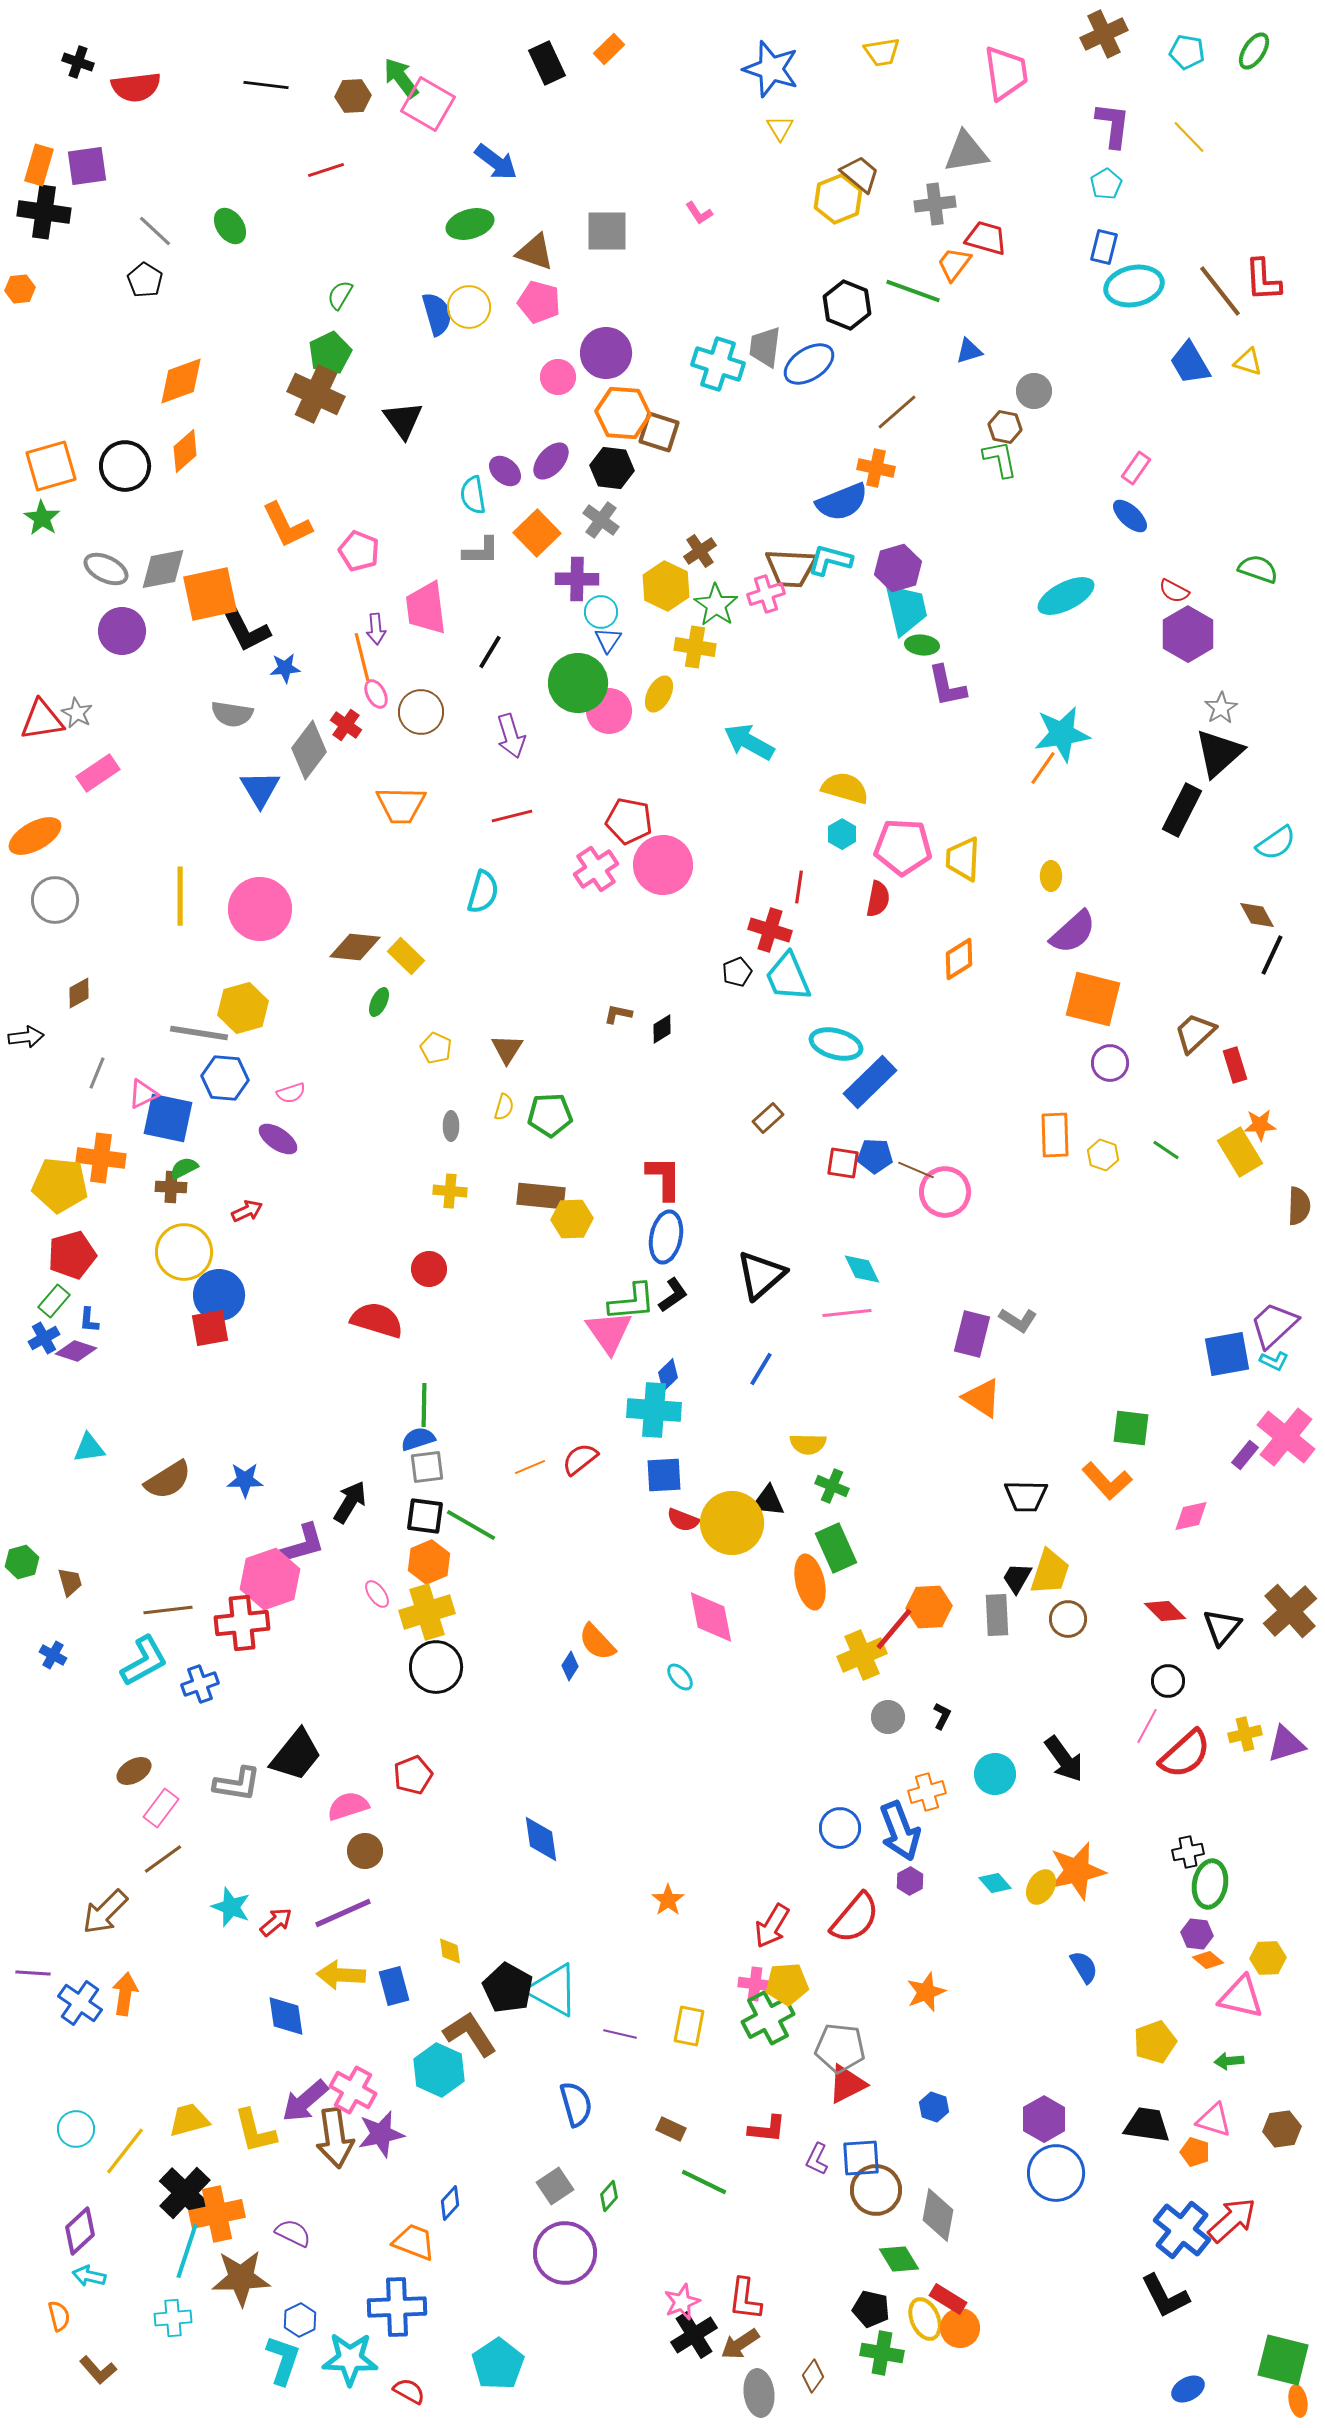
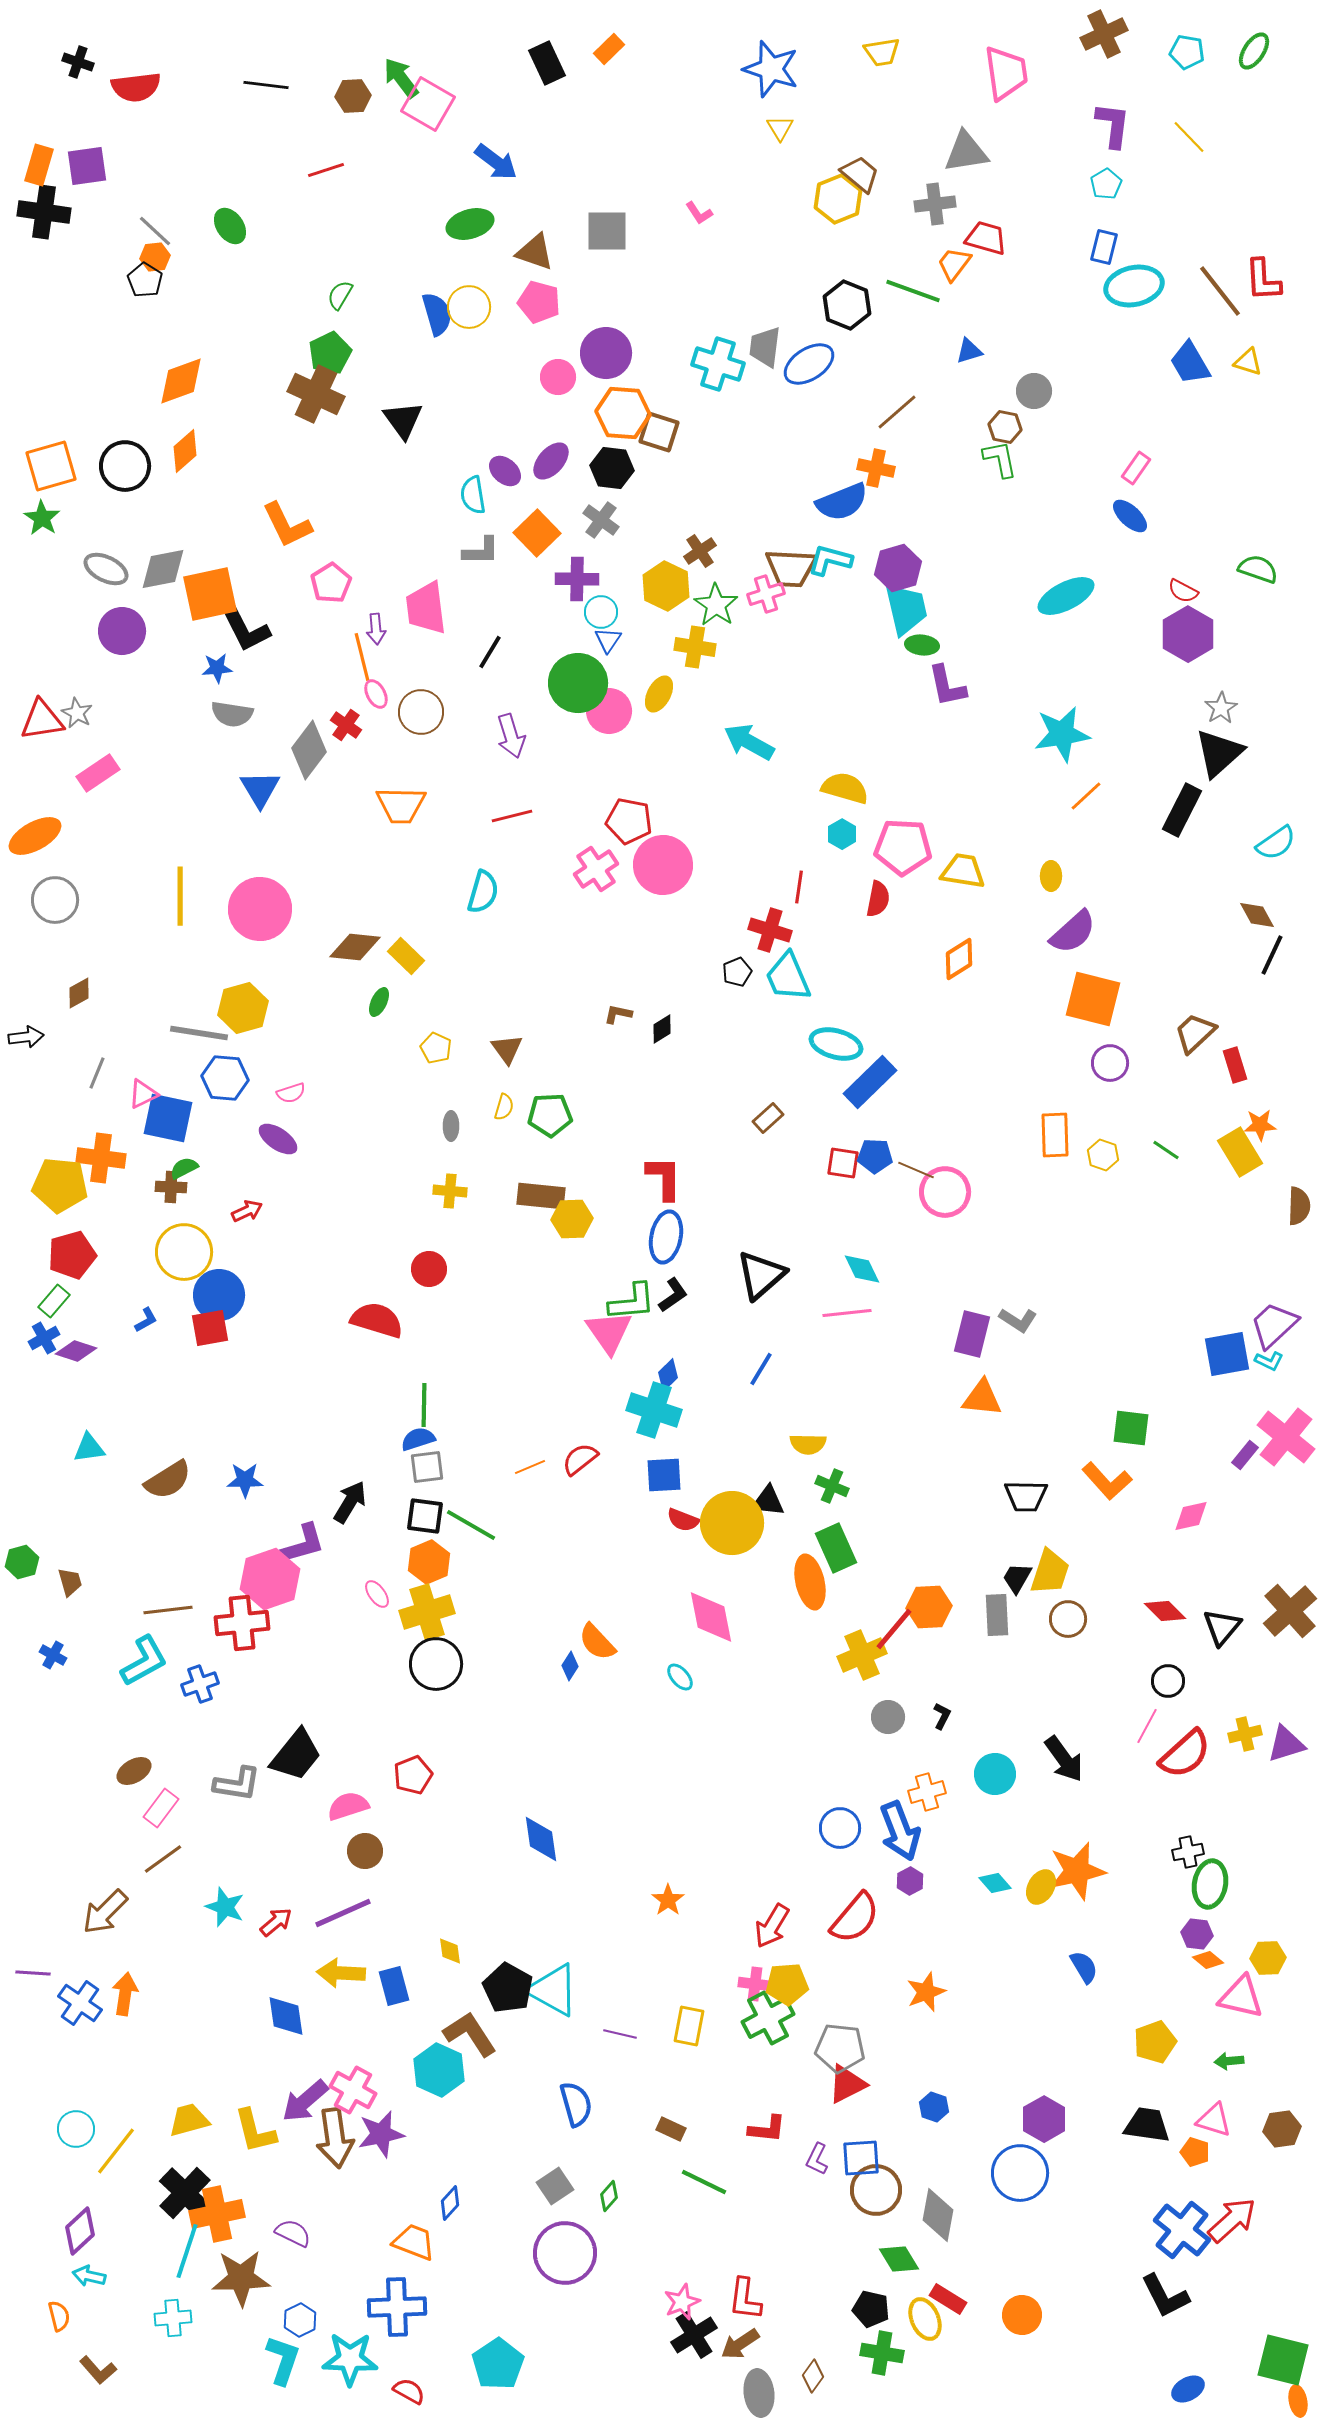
orange hexagon at (20, 289): moved 135 px right, 32 px up
pink pentagon at (359, 551): moved 28 px left, 32 px down; rotated 18 degrees clockwise
red semicircle at (1174, 591): moved 9 px right
blue star at (285, 668): moved 68 px left
orange line at (1043, 768): moved 43 px right, 28 px down; rotated 12 degrees clockwise
yellow trapezoid at (963, 859): moved 12 px down; rotated 96 degrees clockwise
brown triangle at (507, 1049): rotated 8 degrees counterclockwise
blue L-shape at (89, 1320): moved 57 px right; rotated 124 degrees counterclockwise
cyan L-shape at (1274, 1361): moved 5 px left
orange triangle at (982, 1398): rotated 27 degrees counterclockwise
cyan cross at (654, 1410): rotated 14 degrees clockwise
black circle at (436, 1667): moved 3 px up
cyan star at (231, 1907): moved 6 px left
yellow arrow at (341, 1975): moved 2 px up
yellow line at (125, 2151): moved 9 px left
blue circle at (1056, 2173): moved 36 px left
orange circle at (960, 2328): moved 62 px right, 13 px up
